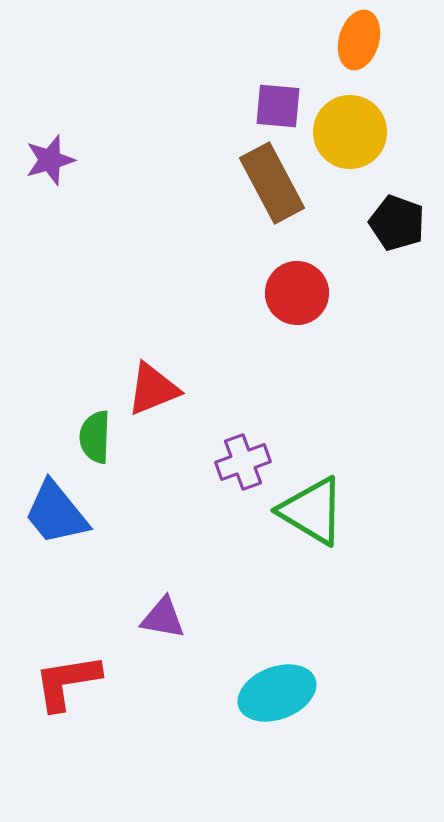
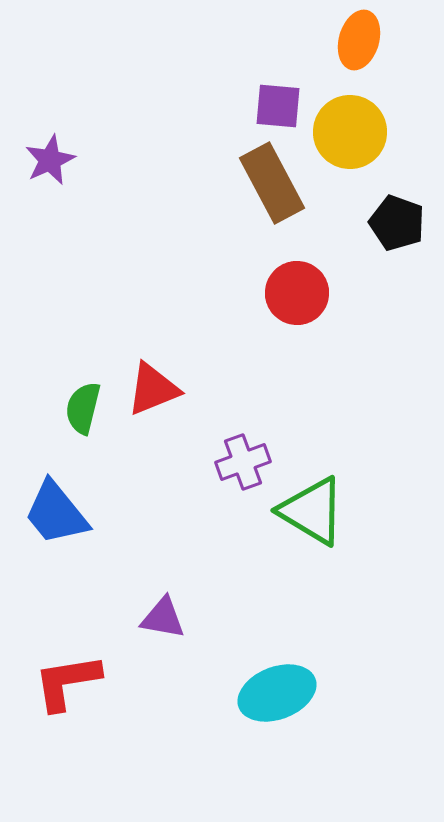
purple star: rotated 9 degrees counterclockwise
green semicircle: moved 12 px left, 29 px up; rotated 12 degrees clockwise
